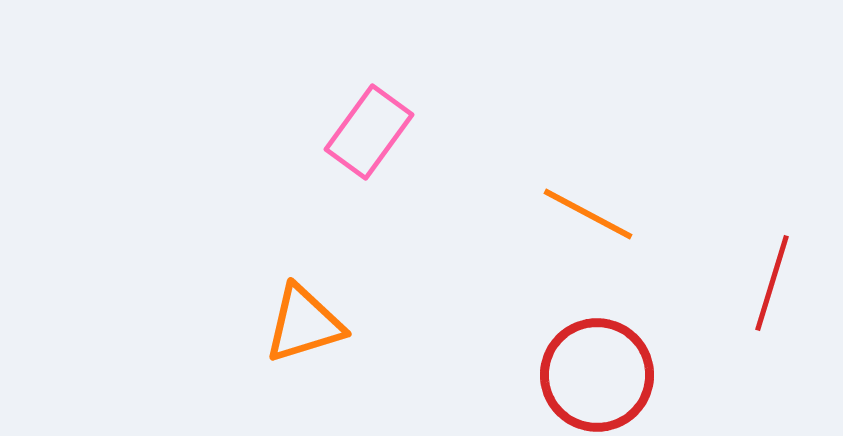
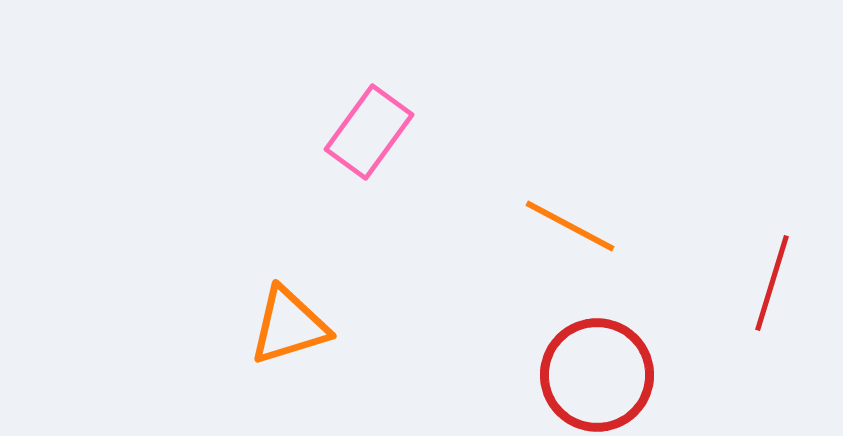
orange line: moved 18 px left, 12 px down
orange triangle: moved 15 px left, 2 px down
